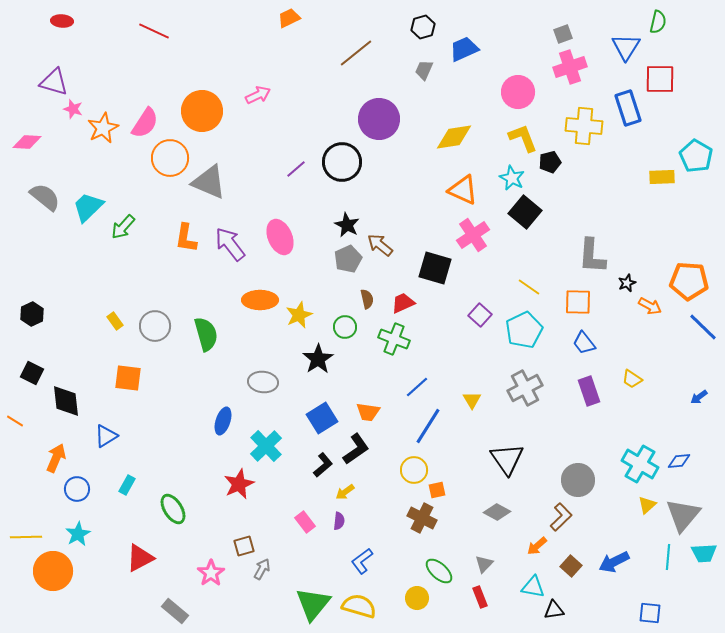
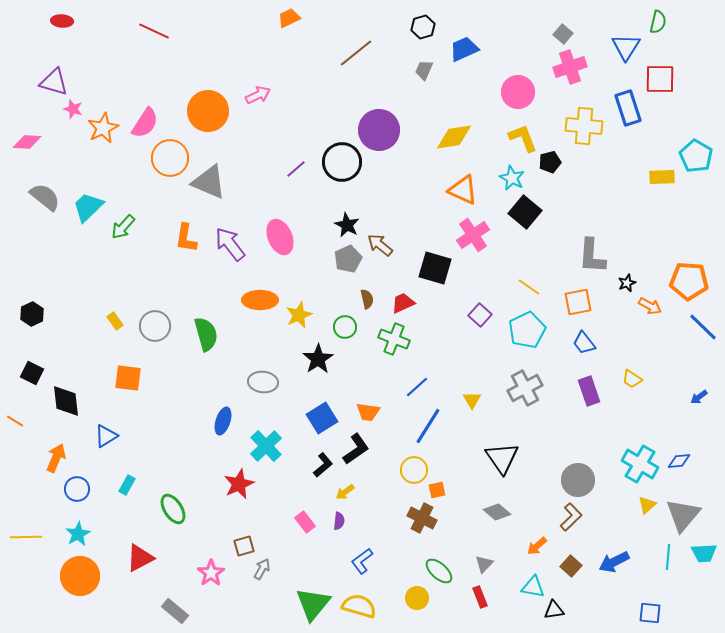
gray square at (563, 34): rotated 30 degrees counterclockwise
orange circle at (202, 111): moved 6 px right
purple circle at (379, 119): moved 11 px down
orange square at (578, 302): rotated 12 degrees counterclockwise
cyan pentagon at (524, 330): moved 3 px right
black triangle at (507, 459): moved 5 px left, 1 px up
gray diamond at (497, 512): rotated 12 degrees clockwise
brown L-shape at (561, 517): moved 10 px right
orange circle at (53, 571): moved 27 px right, 5 px down
